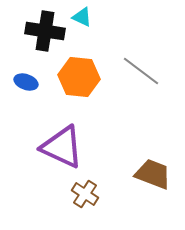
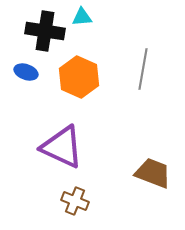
cyan triangle: rotated 30 degrees counterclockwise
gray line: moved 2 px right, 2 px up; rotated 63 degrees clockwise
orange hexagon: rotated 18 degrees clockwise
blue ellipse: moved 10 px up
brown trapezoid: moved 1 px up
brown cross: moved 10 px left, 7 px down; rotated 12 degrees counterclockwise
